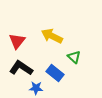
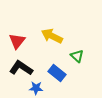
green triangle: moved 3 px right, 1 px up
blue rectangle: moved 2 px right
